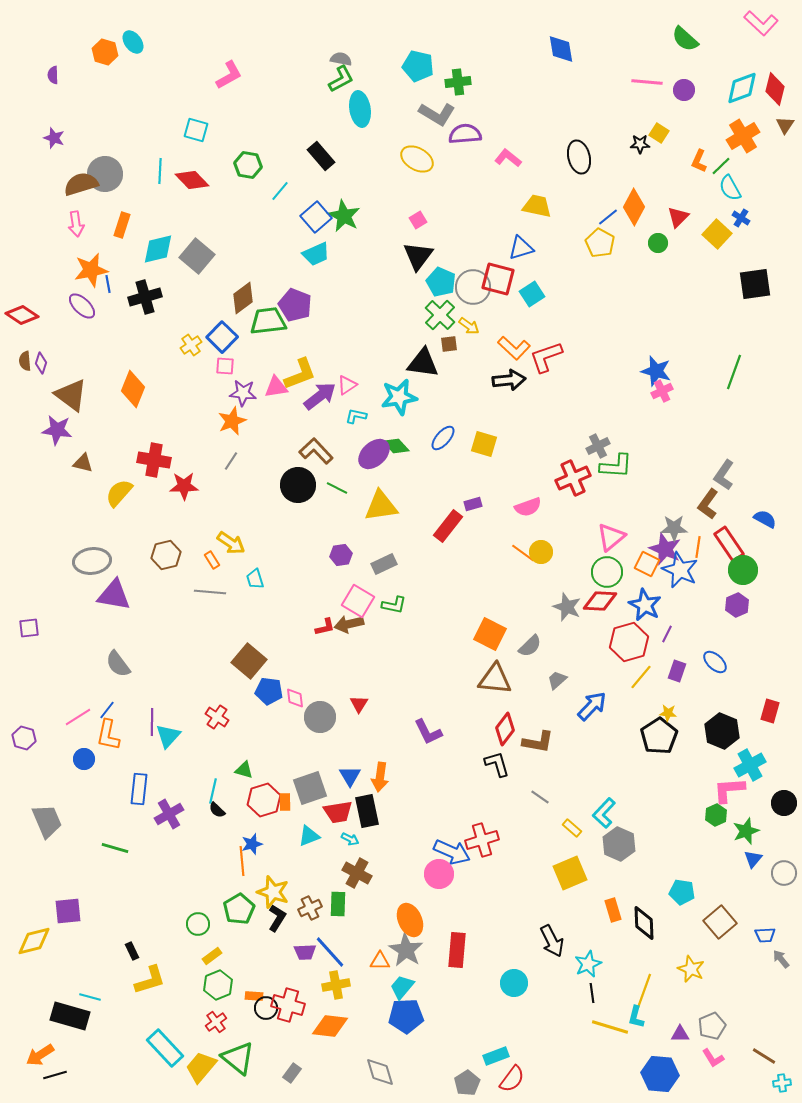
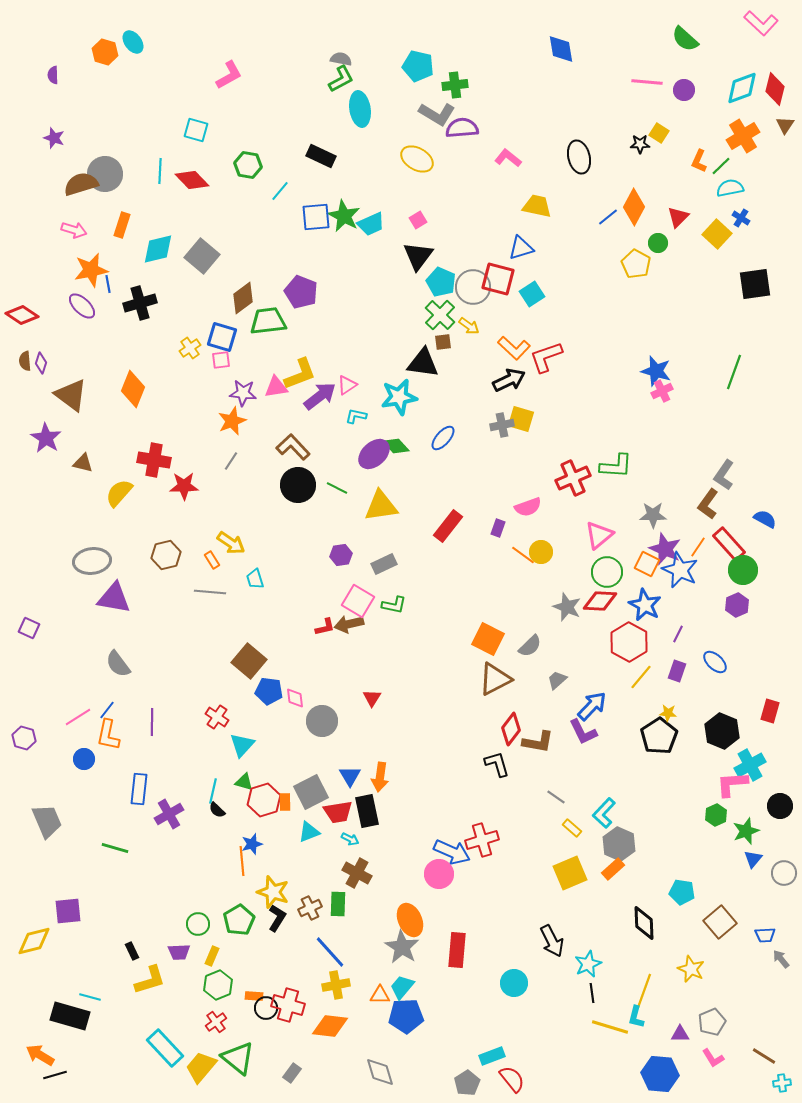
green cross at (458, 82): moved 3 px left, 3 px down
purple semicircle at (465, 134): moved 3 px left, 6 px up
black rectangle at (321, 156): rotated 24 degrees counterclockwise
cyan semicircle at (730, 188): rotated 108 degrees clockwise
blue square at (316, 217): rotated 36 degrees clockwise
pink arrow at (76, 224): moved 2 px left, 6 px down; rotated 65 degrees counterclockwise
yellow pentagon at (600, 243): moved 36 px right, 21 px down
cyan trapezoid at (316, 254): moved 55 px right, 30 px up
gray square at (197, 256): moved 5 px right
black cross at (145, 297): moved 5 px left, 6 px down
purple pentagon at (295, 305): moved 6 px right, 13 px up
blue square at (222, 337): rotated 28 degrees counterclockwise
brown square at (449, 344): moved 6 px left, 2 px up
yellow cross at (191, 345): moved 1 px left, 3 px down
pink square at (225, 366): moved 4 px left, 6 px up; rotated 12 degrees counterclockwise
black arrow at (509, 380): rotated 20 degrees counterclockwise
purple star at (57, 430): moved 11 px left, 8 px down; rotated 24 degrees clockwise
yellow square at (484, 444): moved 37 px right, 25 px up
gray cross at (598, 446): moved 96 px left, 21 px up; rotated 15 degrees clockwise
brown L-shape at (316, 451): moved 23 px left, 4 px up
purple rectangle at (473, 504): moved 25 px right, 24 px down; rotated 54 degrees counterclockwise
gray star at (674, 528): moved 21 px left, 13 px up
pink triangle at (611, 537): moved 12 px left, 2 px up
red rectangle at (729, 544): rotated 8 degrees counterclockwise
orange line at (698, 547): rotated 25 degrees clockwise
orange line at (523, 553): moved 2 px down
purple triangle at (114, 595): moved 3 px down
purple square at (29, 628): rotated 30 degrees clockwise
orange square at (490, 634): moved 2 px left, 5 px down
purple line at (667, 634): moved 11 px right
red hexagon at (629, 642): rotated 15 degrees counterclockwise
brown triangle at (495, 679): rotated 33 degrees counterclockwise
red triangle at (359, 704): moved 13 px right, 6 px up
gray circle at (320, 717): moved 2 px right, 4 px down
red diamond at (505, 729): moved 6 px right
purple L-shape at (428, 732): moved 155 px right
cyan triangle at (168, 736): moved 74 px right, 9 px down
green triangle at (244, 770): moved 12 px down
gray square at (310, 788): moved 1 px right, 4 px down; rotated 8 degrees counterclockwise
pink L-shape at (729, 790): moved 3 px right, 6 px up
gray line at (540, 797): moved 16 px right
black circle at (784, 803): moved 4 px left, 3 px down
cyan triangle at (309, 836): moved 4 px up
green pentagon at (239, 909): moved 11 px down
orange rectangle at (613, 910): moved 41 px up; rotated 65 degrees clockwise
gray star at (406, 950): moved 4 px left, 3 px up
purple trapezoid at (305, 952): moved 126 px left
yellow rectangle at (212, 956): rotated 30 degrees counterclockwise
orange triangle at (380, 961): moved 34 px down
gray pentagon at (712, 1026): moved 4 px up
orange arrow at (40, 1055): rotated 64 degrees clockwise
cyan rectangle at (496, 1056): moved 4 px left
red semicircle at (512, 1079): rotated 76 degrees counterclockwise
